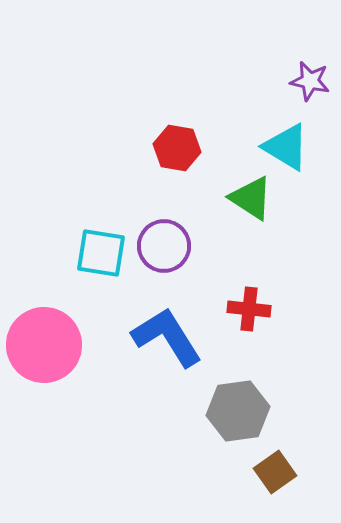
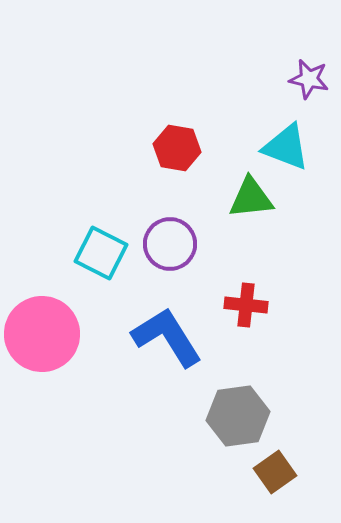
purple star: moved 1 px left, 2 px up
cyan triangle: rotated 10 degrees counterclockwise
green triangle: rotated 39 degrees counterclockwise
purple circle: moved 6 px right, 2 px up
cyan square: rotated 18 degrees clockwise
red cross: moved 3 px left, 4 px up
pink circle: moved 2 px left, 11 px up
gray hexagon: moved 5 px down
